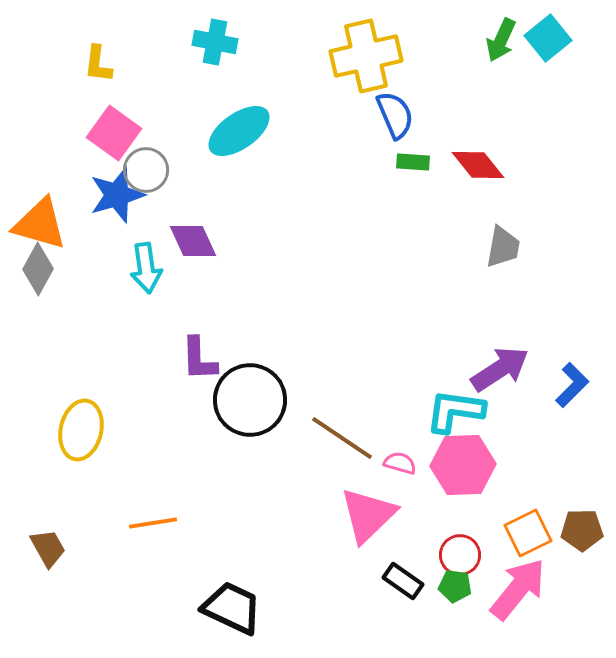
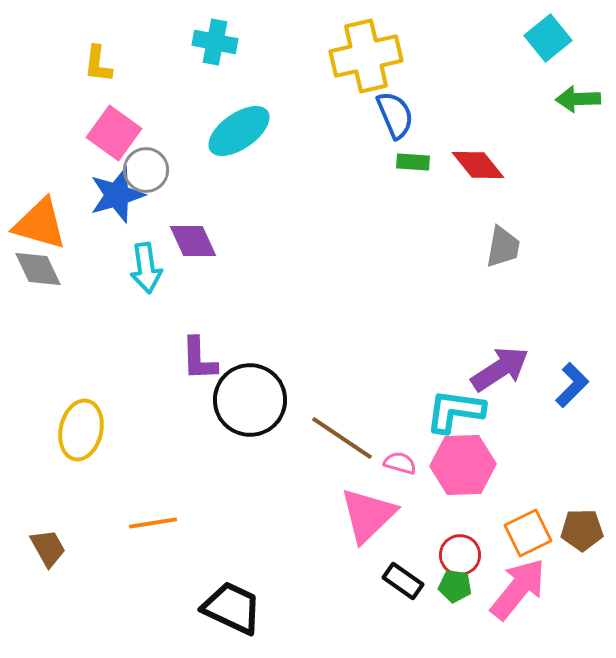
green arrow: moved 77 px right, 59 px down; rotated 63 degrees clockwise
gray diamond: rotated 54 degrees counterclockwise
